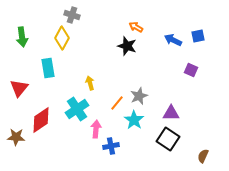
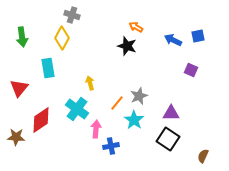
cyan cross: rotated 20 degrees counterclockwise
